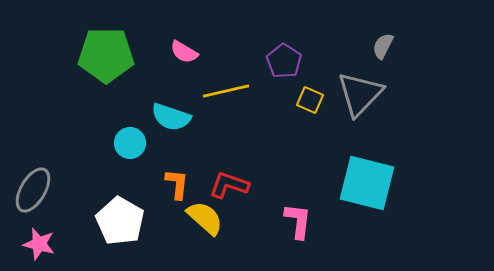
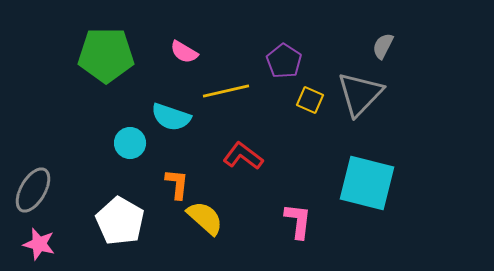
red L-shape: moved 14 px right, 29 px up; rotated 18 degrees clockwise
